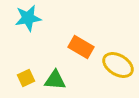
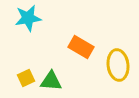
yellow ellipse: rotated 52 degrees clockwise
green triangle: moved 4 px left, 1 px down
